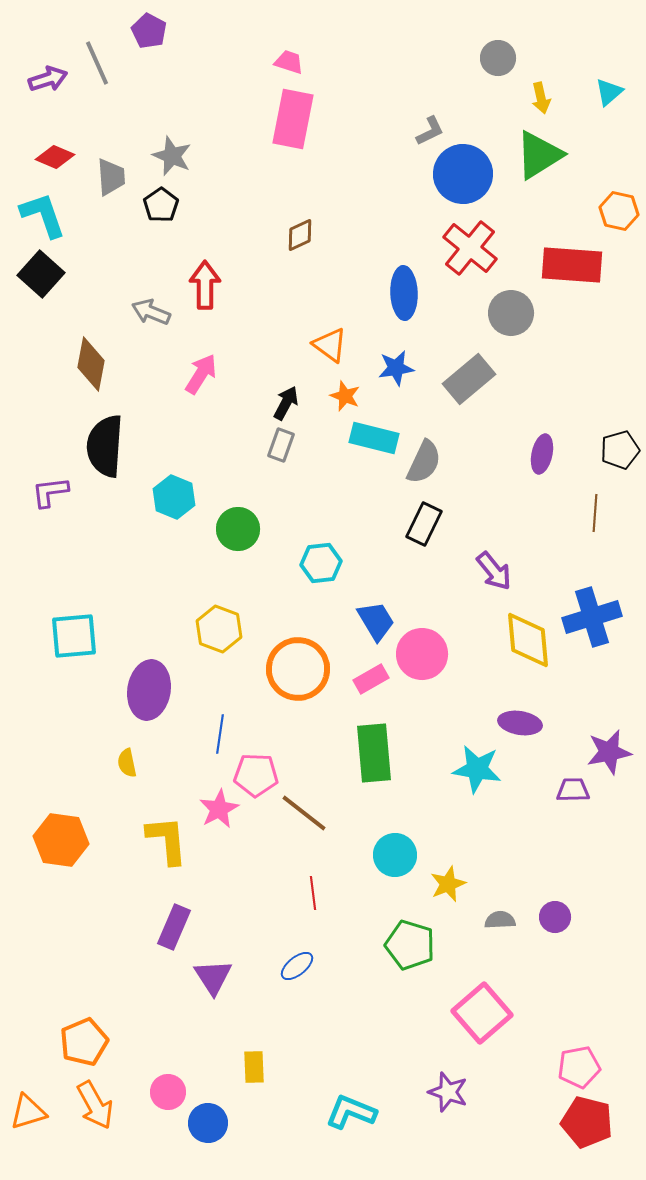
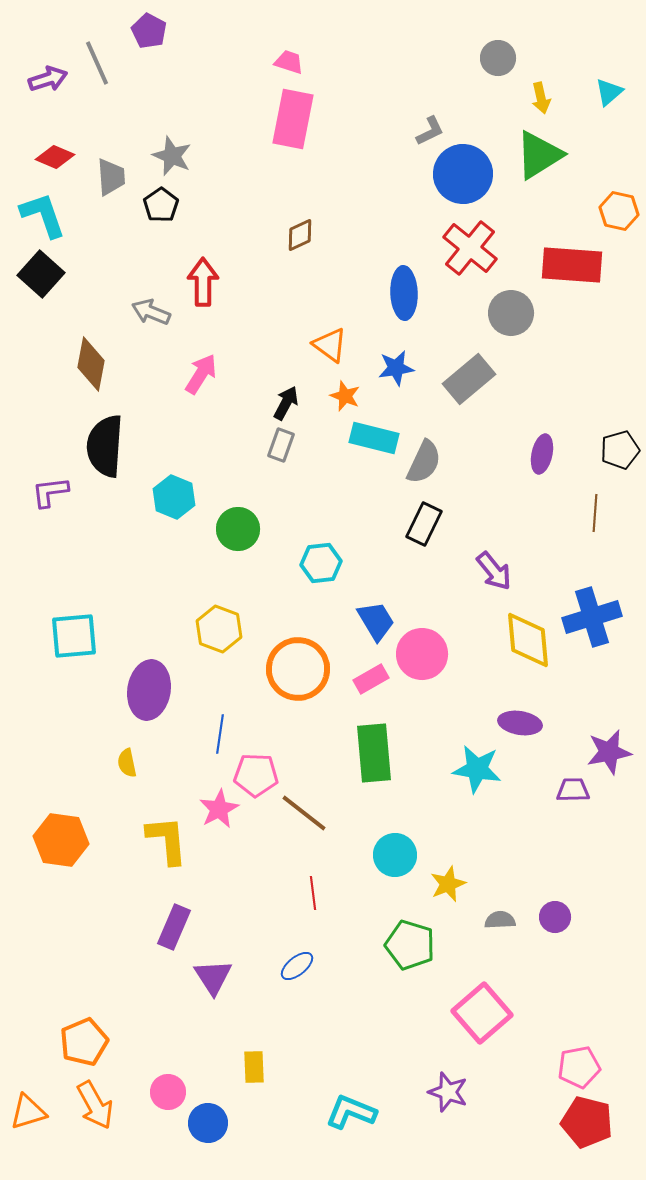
red arrow at (205, 285): moved 2 px left, 3 px up
